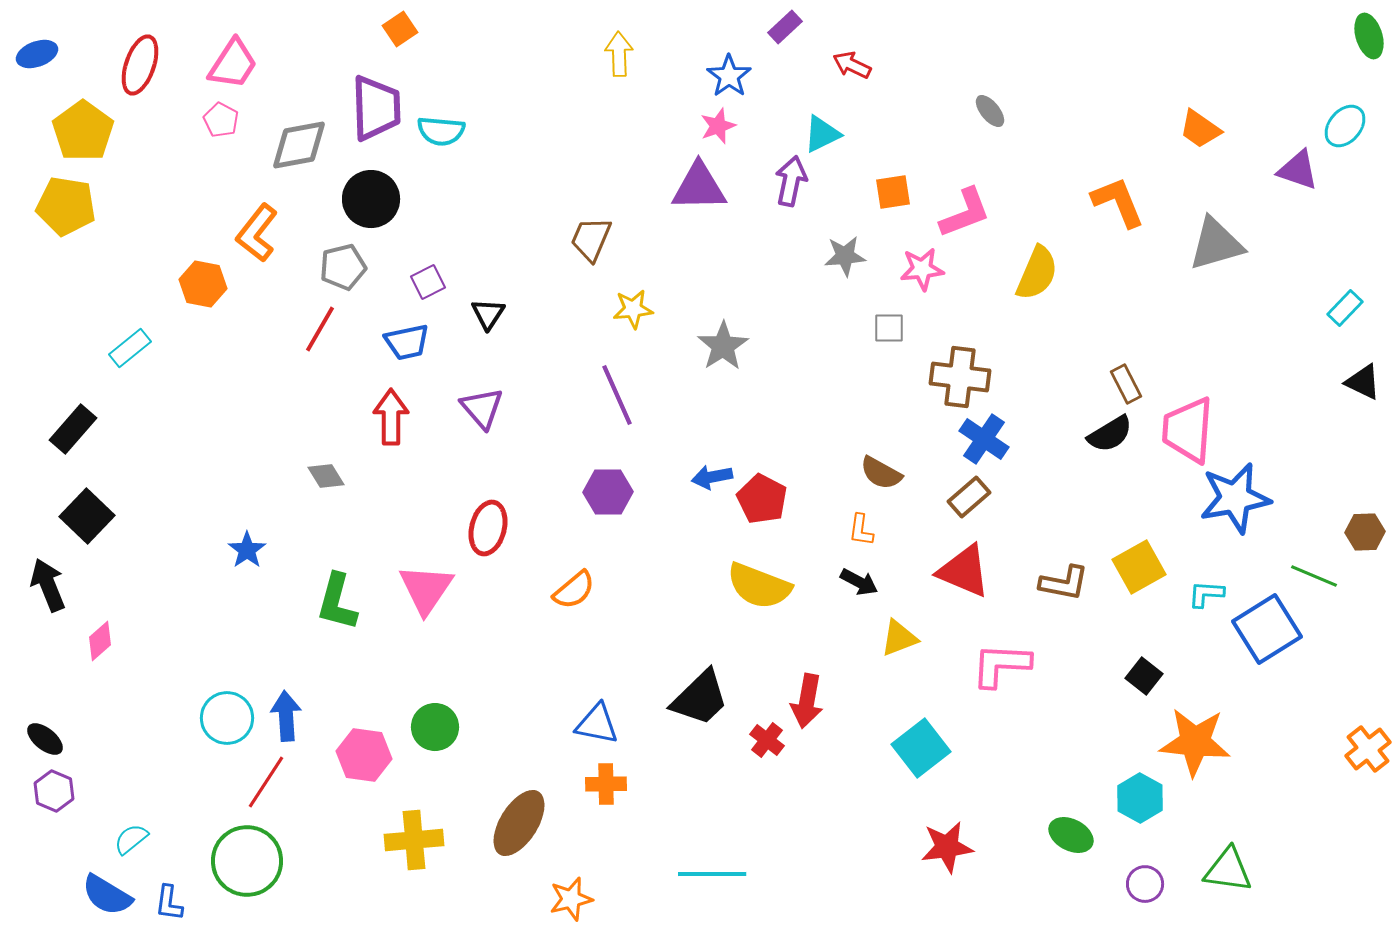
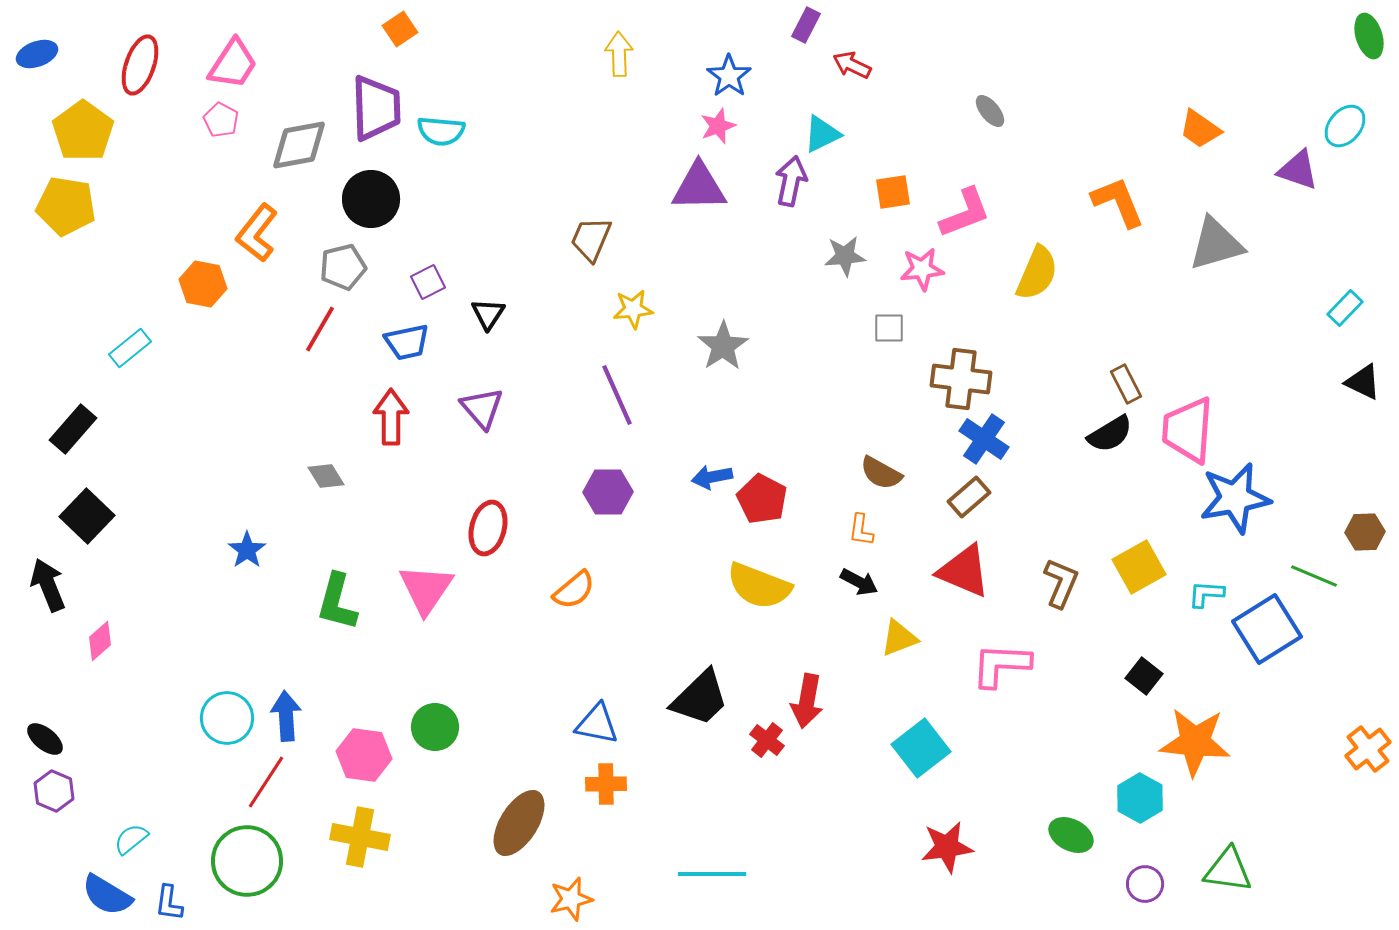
purple rectangle at (785, 27): moved 21 px right, 2 px up; rotated 20 degrees counterclockwise
brown cross at (960, 377): moved 1 px right, 2 px down
brown L-shape at (1064, 583): moved 3 px left; rotated 78 degrees counterclockwise
yellow cross at (414, 840): moved 54 px left, 3 px up; rotated 16 degrees clockwise
